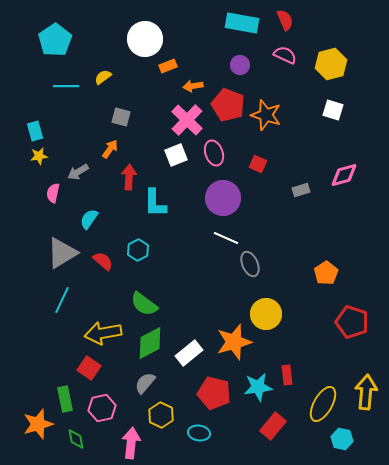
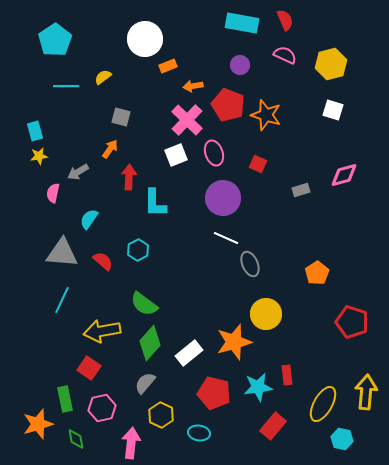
gray triangle at (62, 253): rotated 36 degrees clockwise
orange pentagon at (326, 273): moved 9 px left
yellow arrow at (103, 333): moved 1 px left, 2 px up
green diamond at (150, 343): rotated 20 degrees counterclockwise
